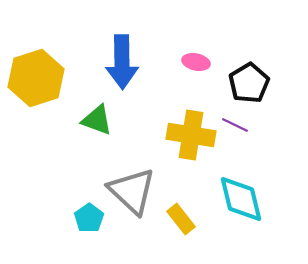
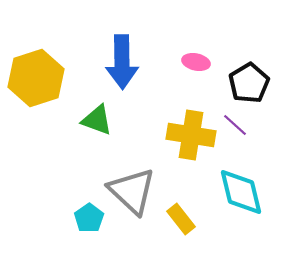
purple line: rotated 16 degrees clockwise
cyan diamond: moved 7 px up
